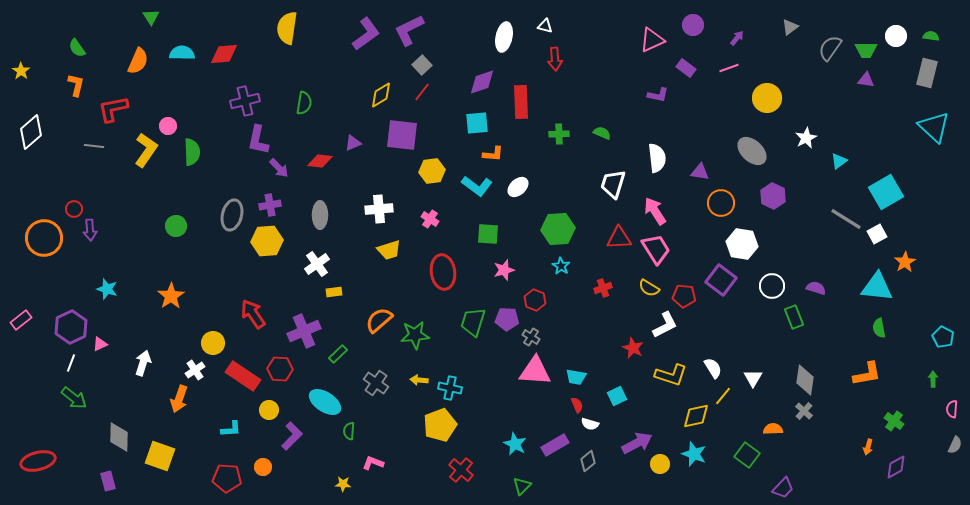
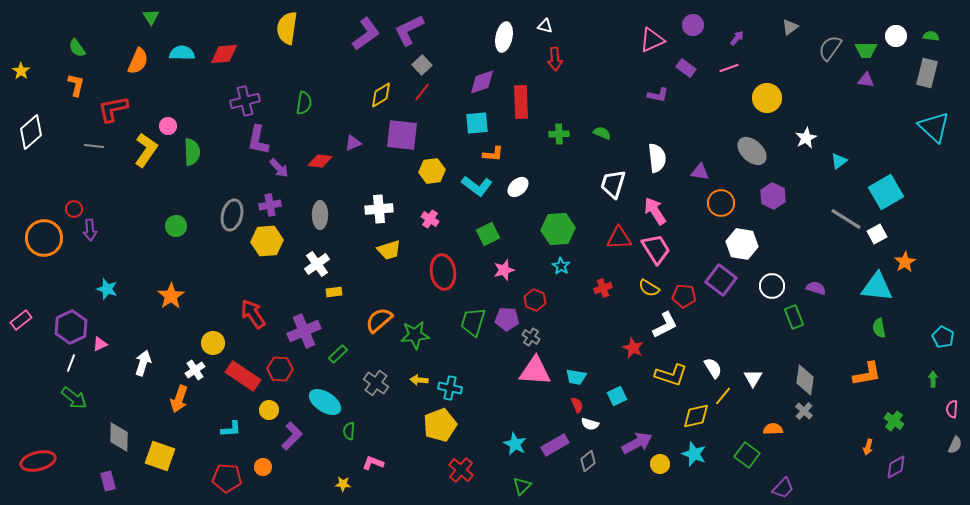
green square at (488, 234): rotated 30 degrees counterclockwise
